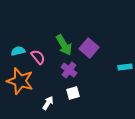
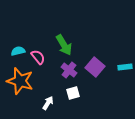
purple square: moved 6 px right, 19 px down
